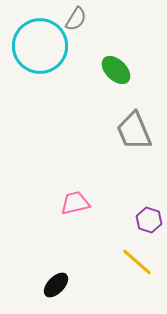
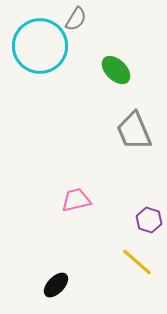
pink trapezoid: moved 1 px right, 3 px up
